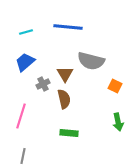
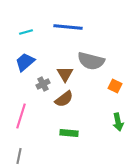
brown semicircle: rotated 66 degrees clockwise
gray line: moved 4 px left
